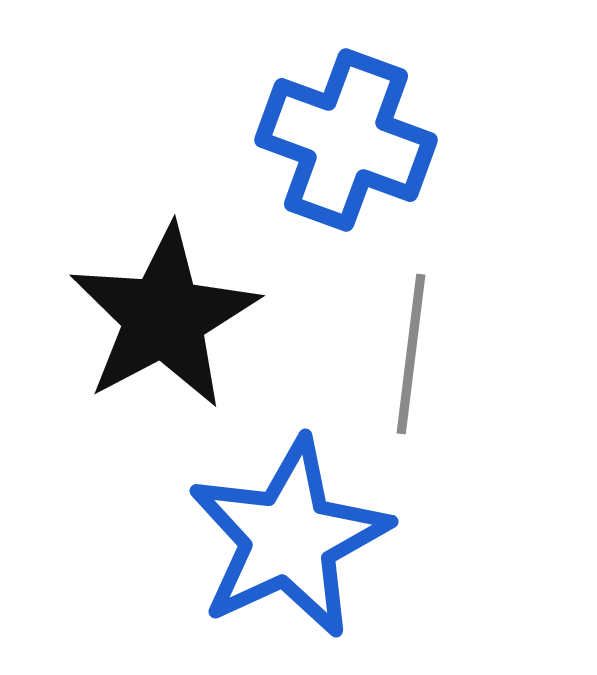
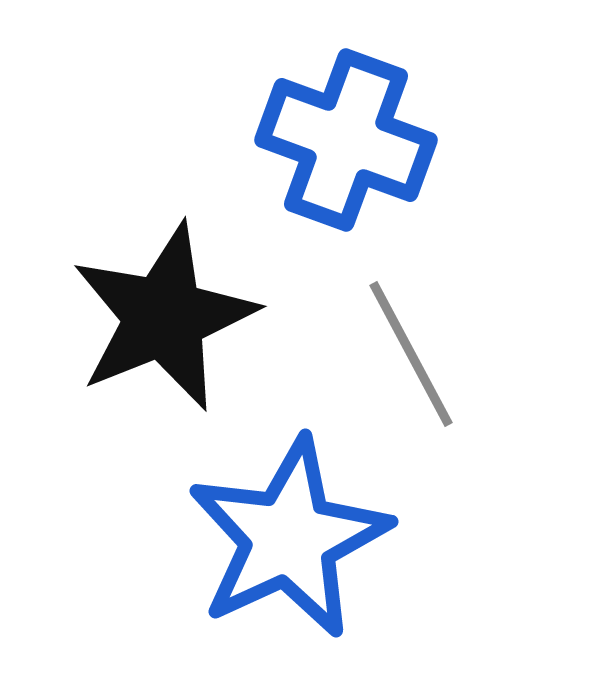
black star: rotated 6 degrees clockwise
gray line: rotated 35 degrees counterclockwise
